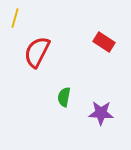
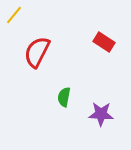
yellow line: moved 1 px left, 3 px up; rotated 24 degrees clockwise
purple star: moved 1 px down
